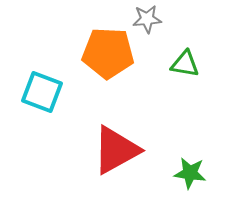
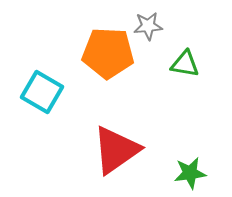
gray star: moved 1 px right, 7 px down
cyan square: rotated 9 degrees clockwise
red triangle: rotated 6 degrees counterclockwise
green star: rotated 16 degrees counterclockwise
